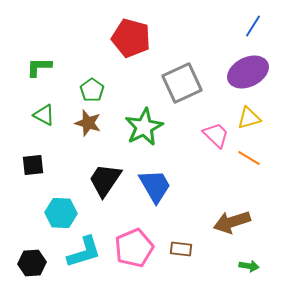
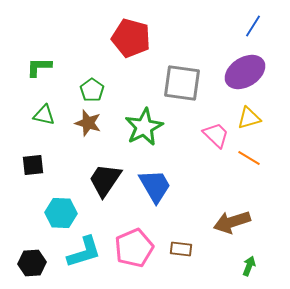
purple ellipse: moved 3 px left; rotated 6 degrees counterclockwise
gray square: rotated 33 degrees clockwise
green triangle: rotated 15 degrees counterclockwise
green arrow: rotated 78 degrees counterclockwise
